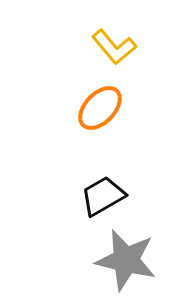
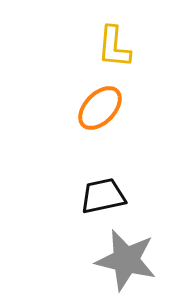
yellow L-shape: rotated 45 degrees clockwise
black trapezoid: rotated 18 degrees clockwise
